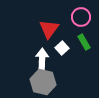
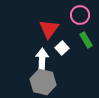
pink circle: moved 1 px left, 2 px up
green rectangle: moved 2 px right, 2 px up
